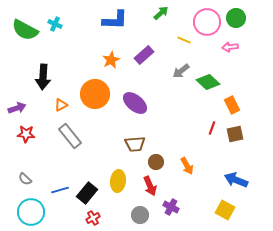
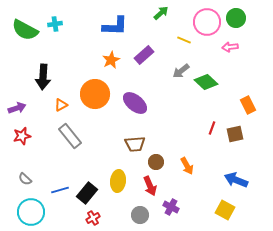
blue L-shape: moved 6 px down
cyan cross: rotated 32 degrees counterclockwise
green diamond: moved 2 px left
orange rectangle: moved 16 px right
red star: moved 4 px left, 2 px down; rotated 18 degrees counterclockwise
